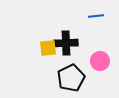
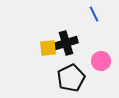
blue line: moved 2 px left, 2 px up; rotated 70 degrees clockwise
black cross: rotated 15 degrees counterclockwise
pink circle: moved 1 px right
